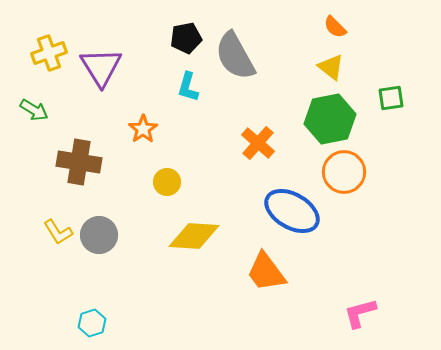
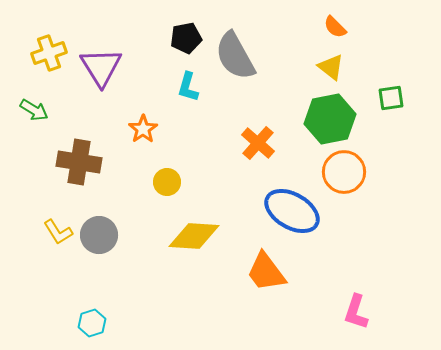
pink L-shape: moved 4 px left, 1 px up; rotated 57 degrees counterclockwise
